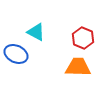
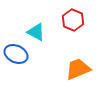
red hexagon: moved 10 px left, 18 px up
orange trapezoid: moved 2 px down; rotated 24 degrees counterclockwise
